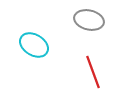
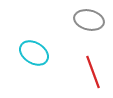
cyan ellipse: moved 8 px down
